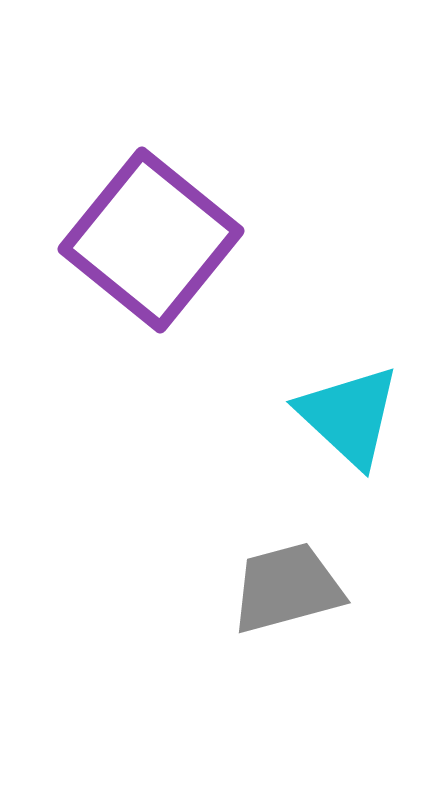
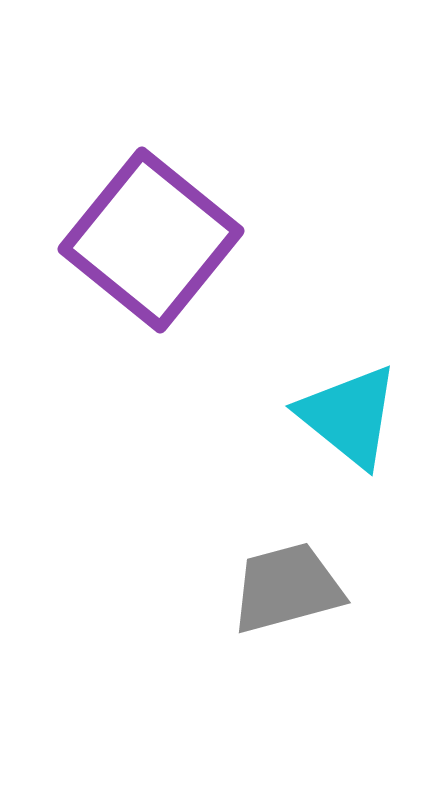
cyan triangle: rotated 4 degrees counterclockwise
